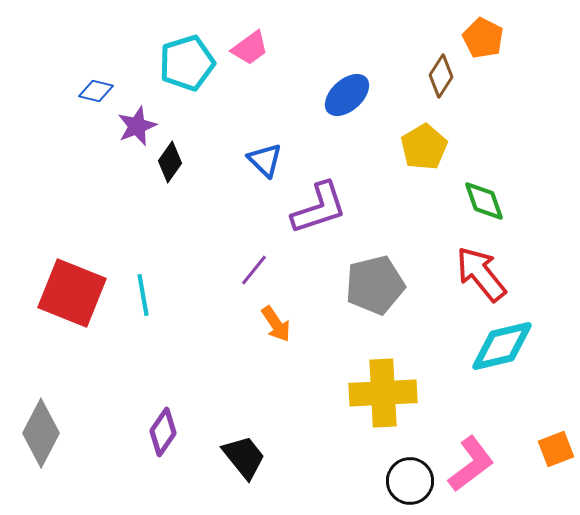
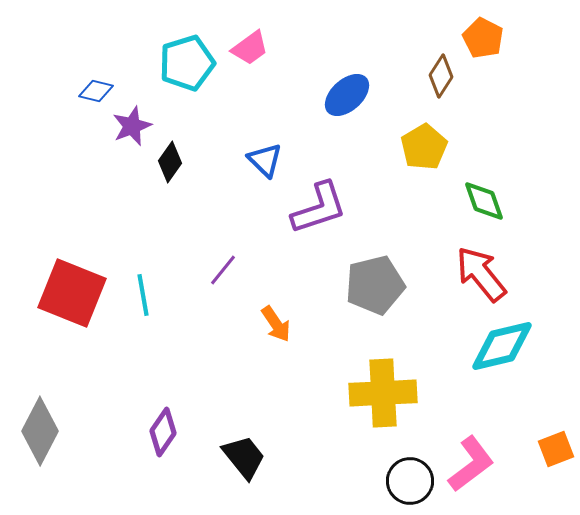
purple star: moved 5 px left
purple line: moved 31 px left
gray diamond: moved 1 px left, 2 px up
